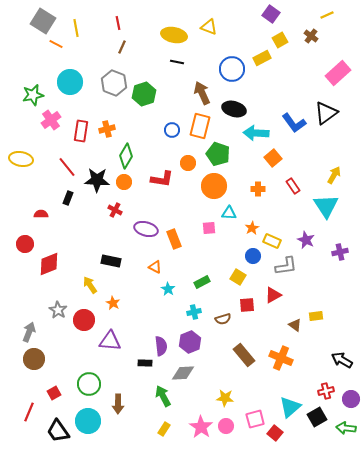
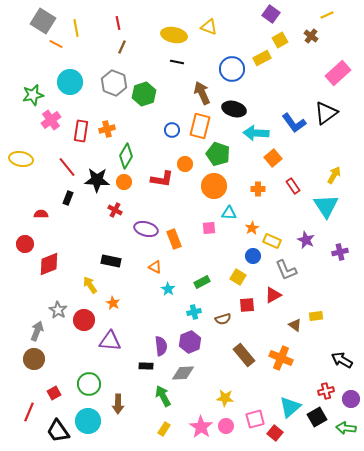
orange circle at (188, 163): moved 3 px left, 1 px down
gray L-shape at (286, 266): moved 4 px down; rotated 75 degrees clockwise
gray arrow at (29, 332): moved 8 px right, 1 px up
black rectangle at (145, 363): moved 1 px right, 3 px down
